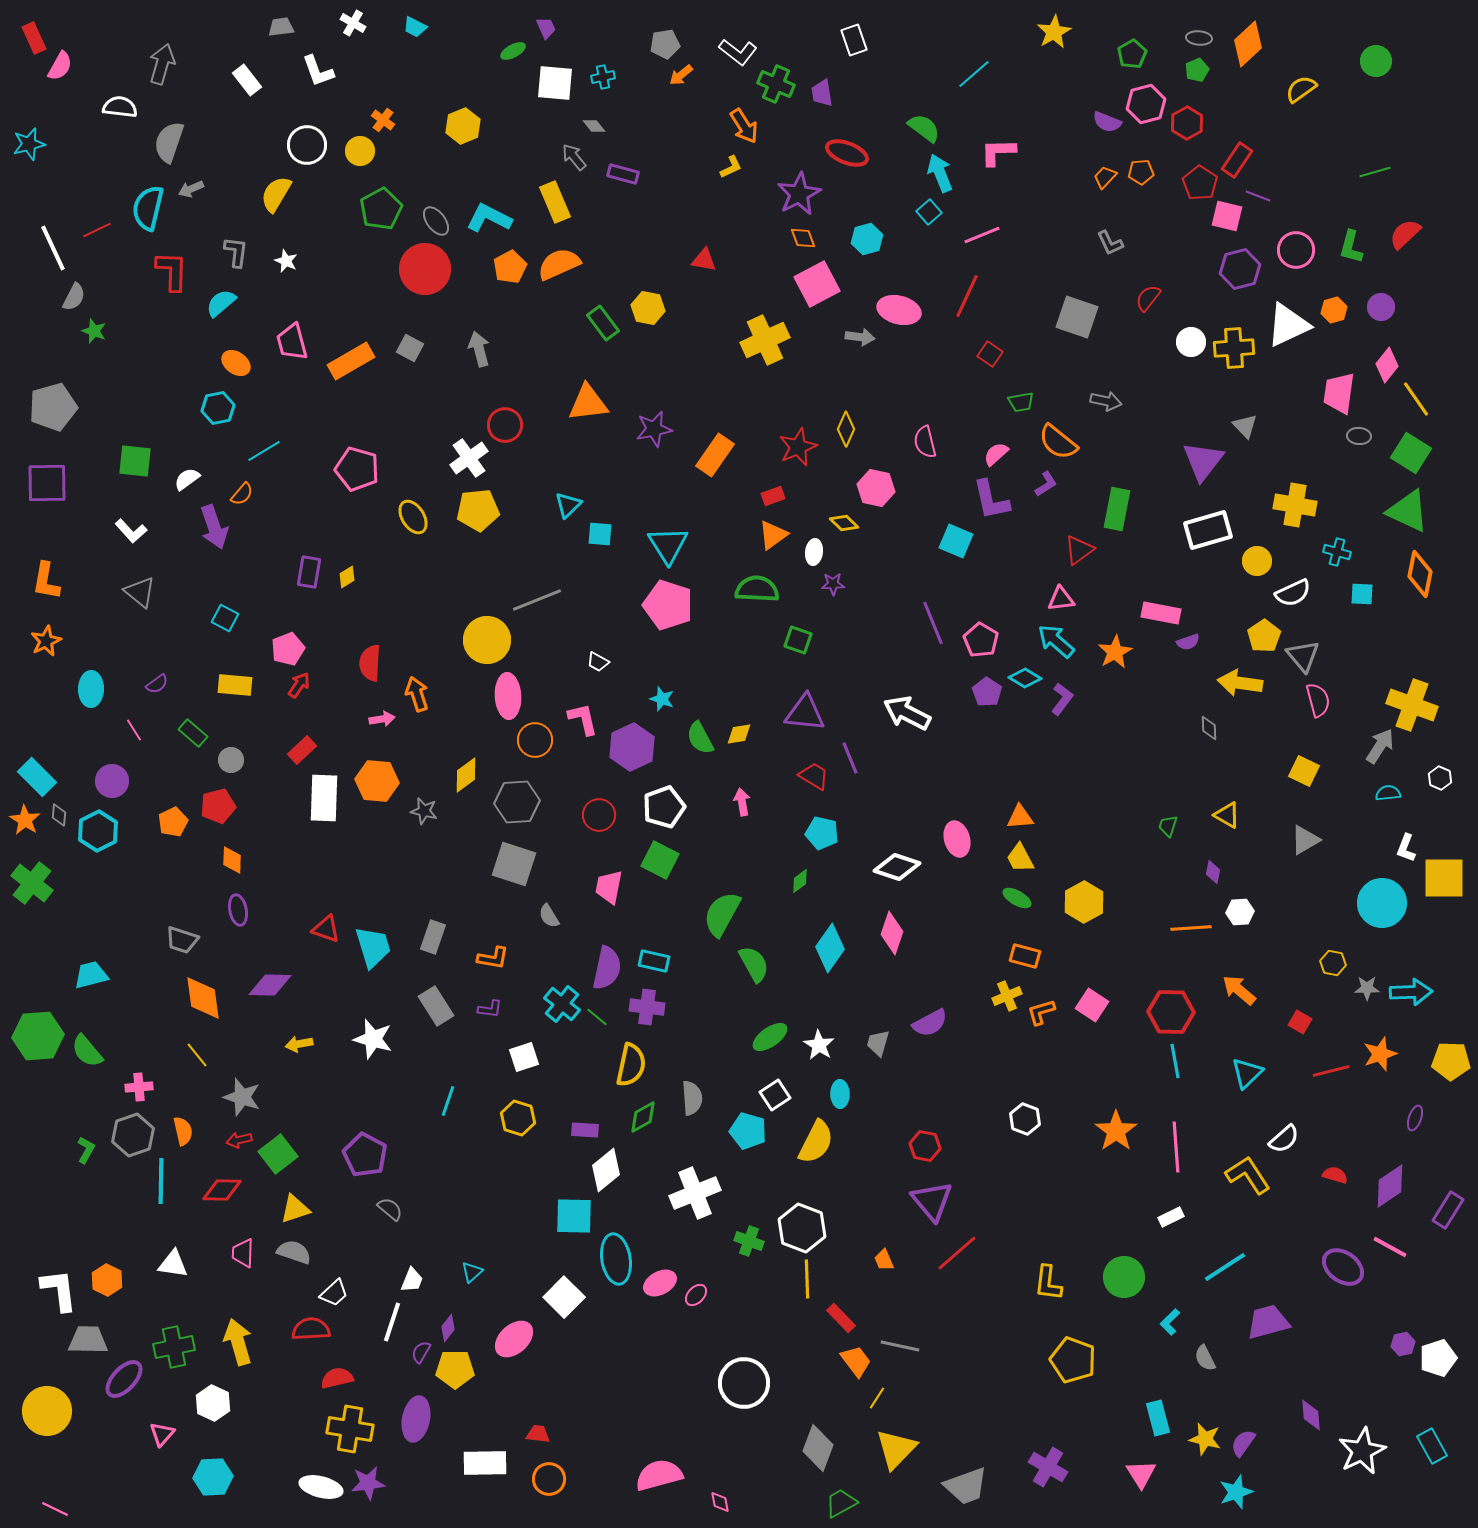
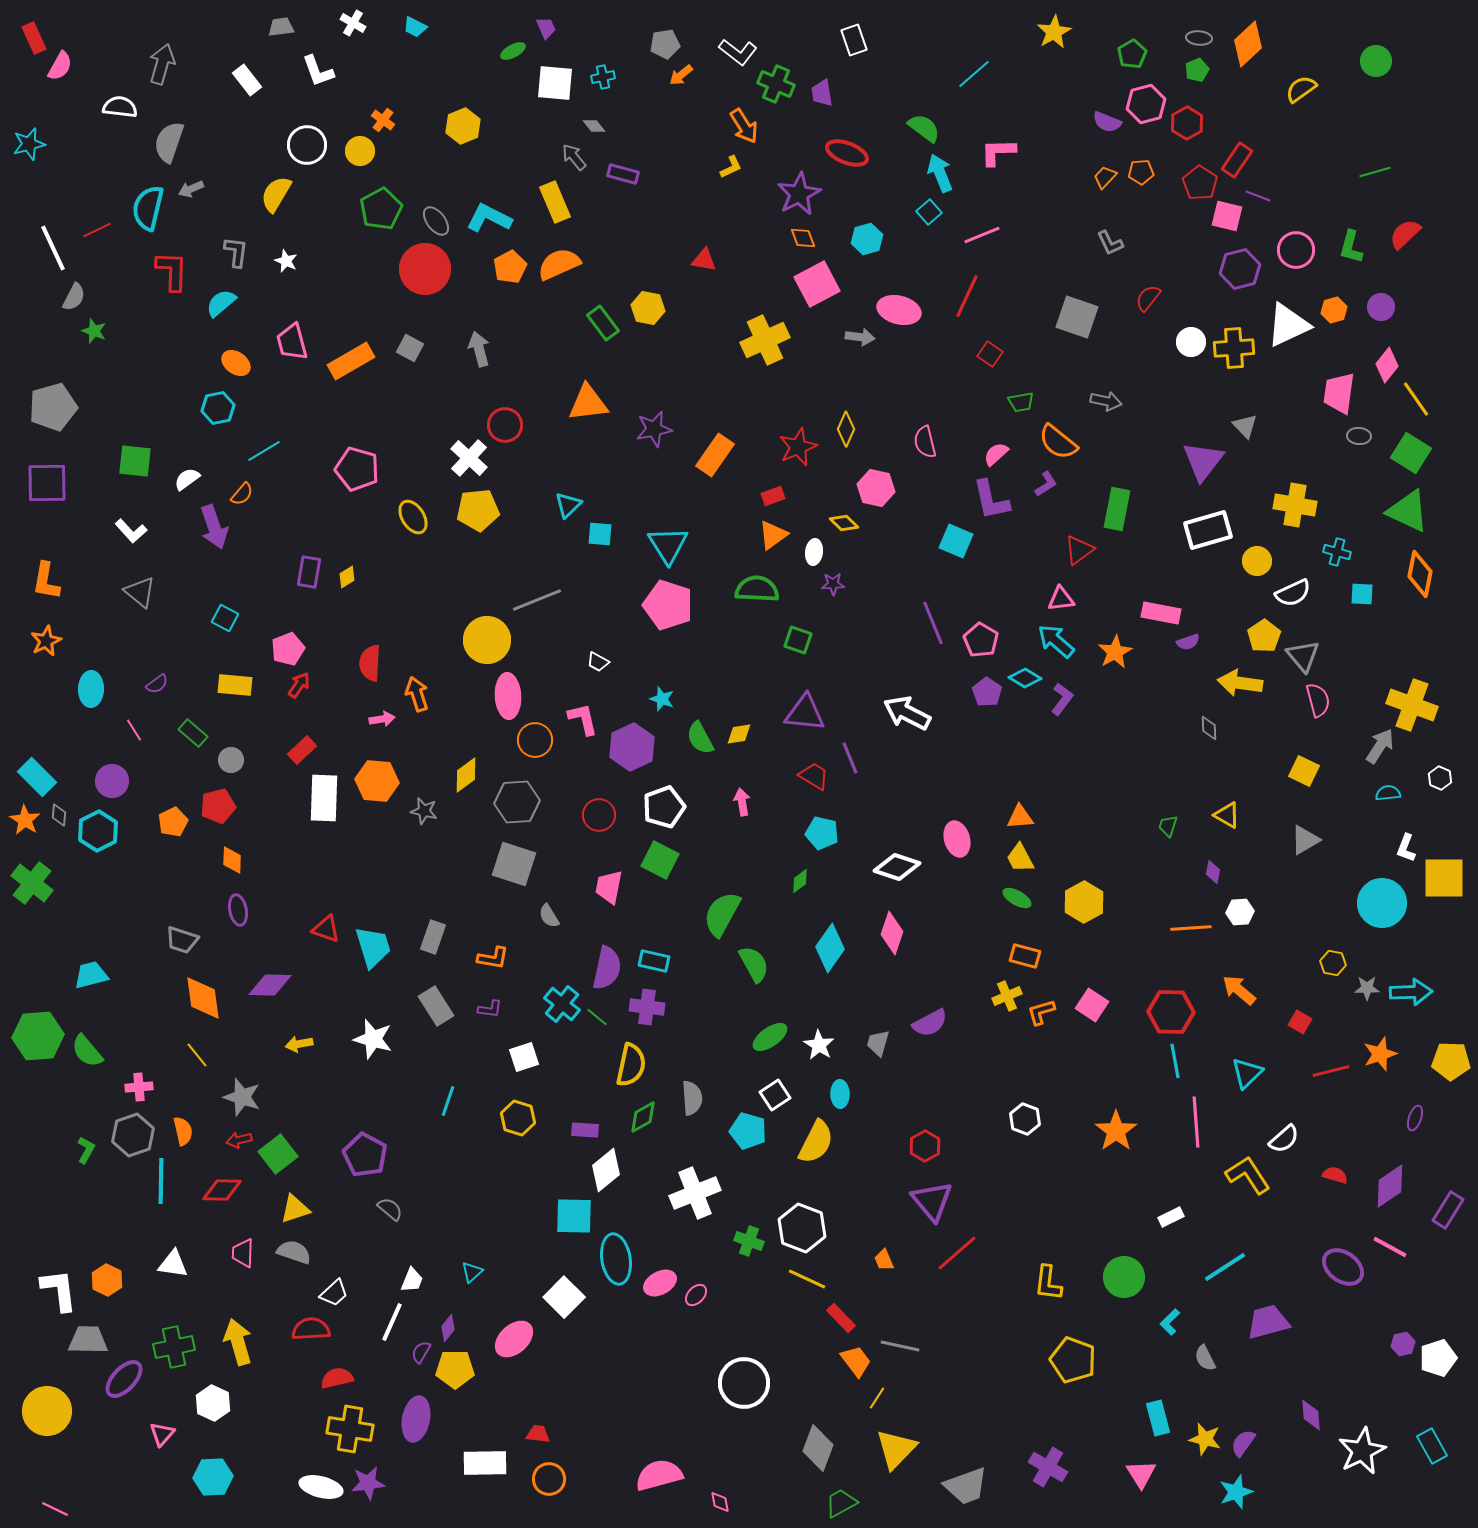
white cross at (469, 458): rotated 12 degrees counterclockwise
red hexagon at (925, 1146): rotated 20 degrees clockwise
pink line at (1176, 1147): moved 20 px right, 25 px up
yellow line at (807, 1279): rotated 63 degrees counterclockwise
white line at (392, 1322): rotated 6 degrees clockwise
